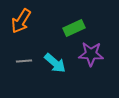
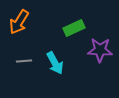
orange arrow: moved 2 px left, 1 px down
purple star: moved 9 px right, 4 px up
cyan arrow: rotated 20 degrees clockwise
